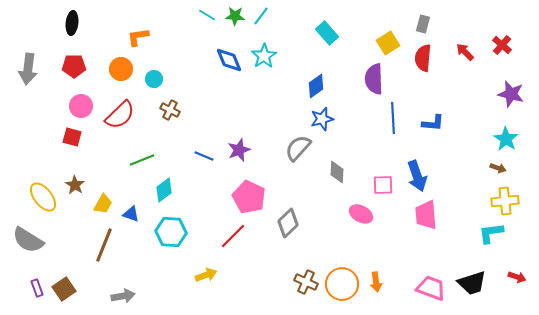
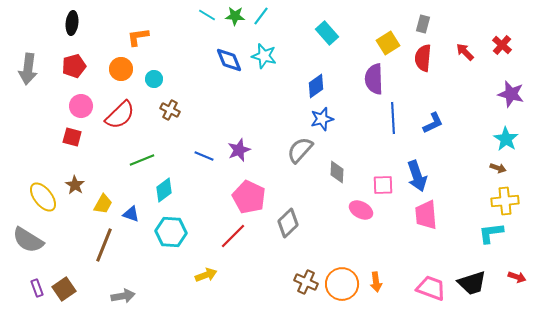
cyan star at (264, 56): rotated 25 degrees counterclockwise
red pentagon at (74, 66): rotated 15 degrees counterclockwise
blue L-shape at (433, 123): rotated 30 degrees counterclockwise
gray semicircle at (298, 148): moved 2 px right, 2 px down
pink ellipse at (361, 214): moved 4 px up
